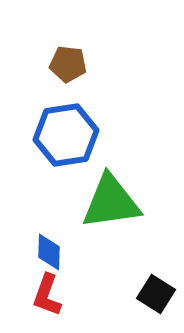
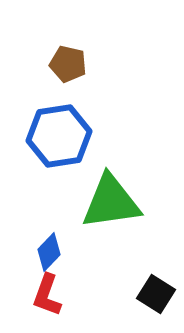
brown pentagon: rotated 6 degrees clockwise
blue hexagon: moved 7 px left, 1 px down
blue diamond: rotated 42 degrees clockwise
